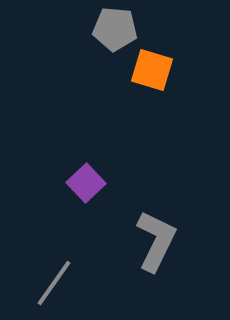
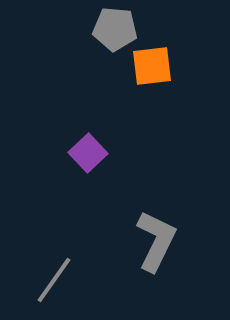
orange square: moved 4 px up; rotated 24 degrees counterclockwise
purple square: moved 2 px right, 30 px up
gray line: moved 3 px up
